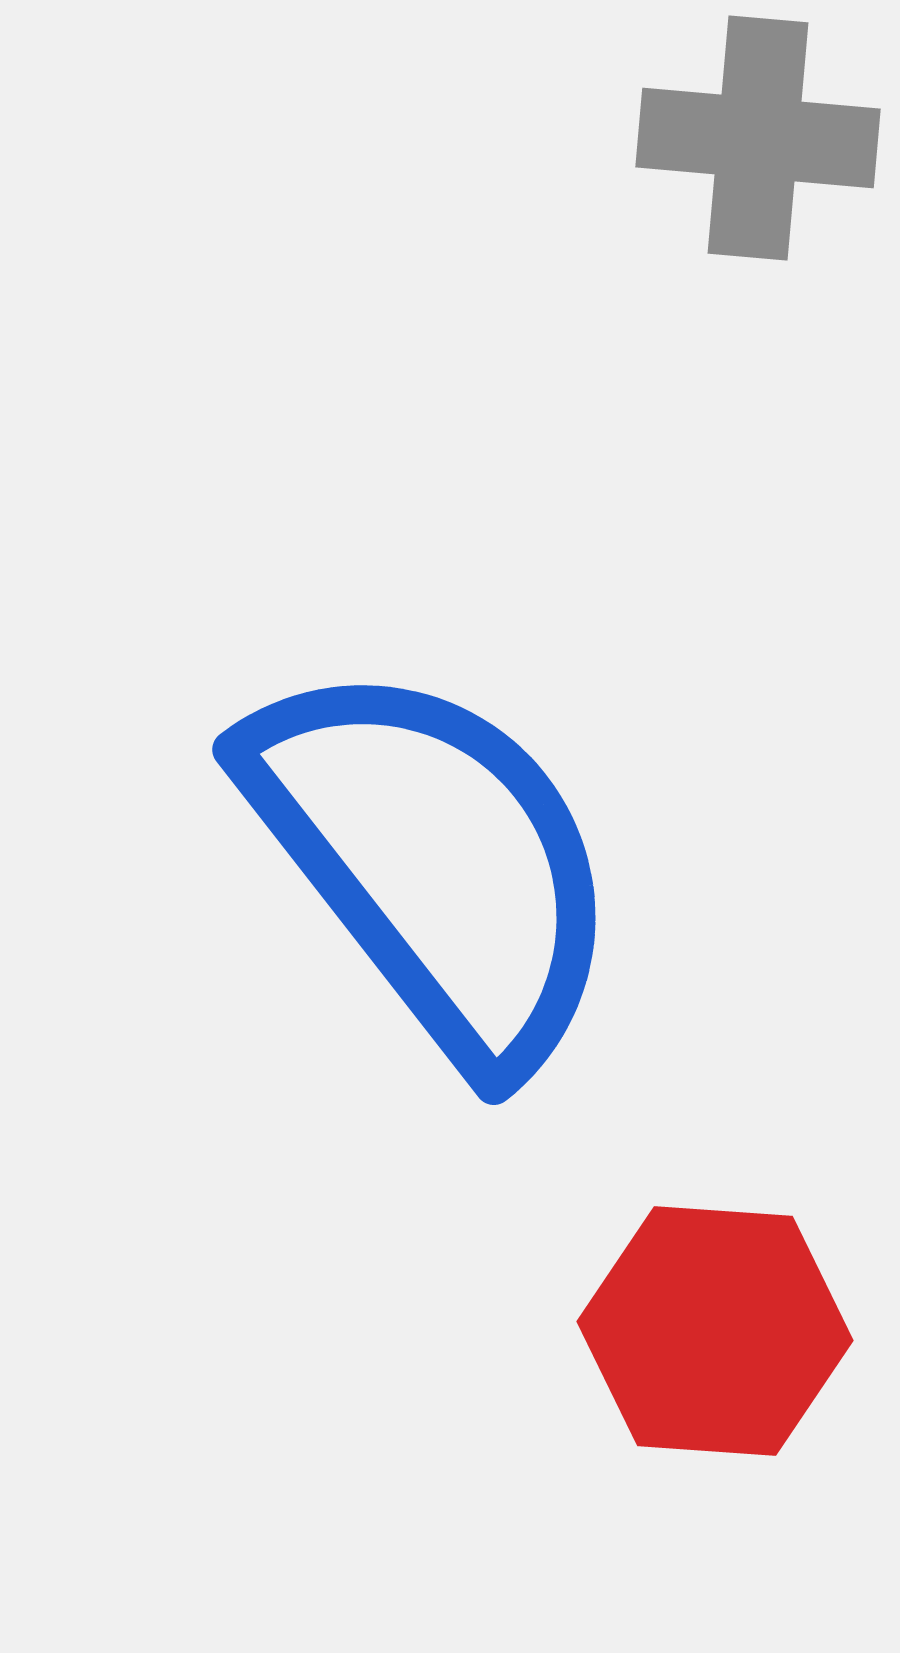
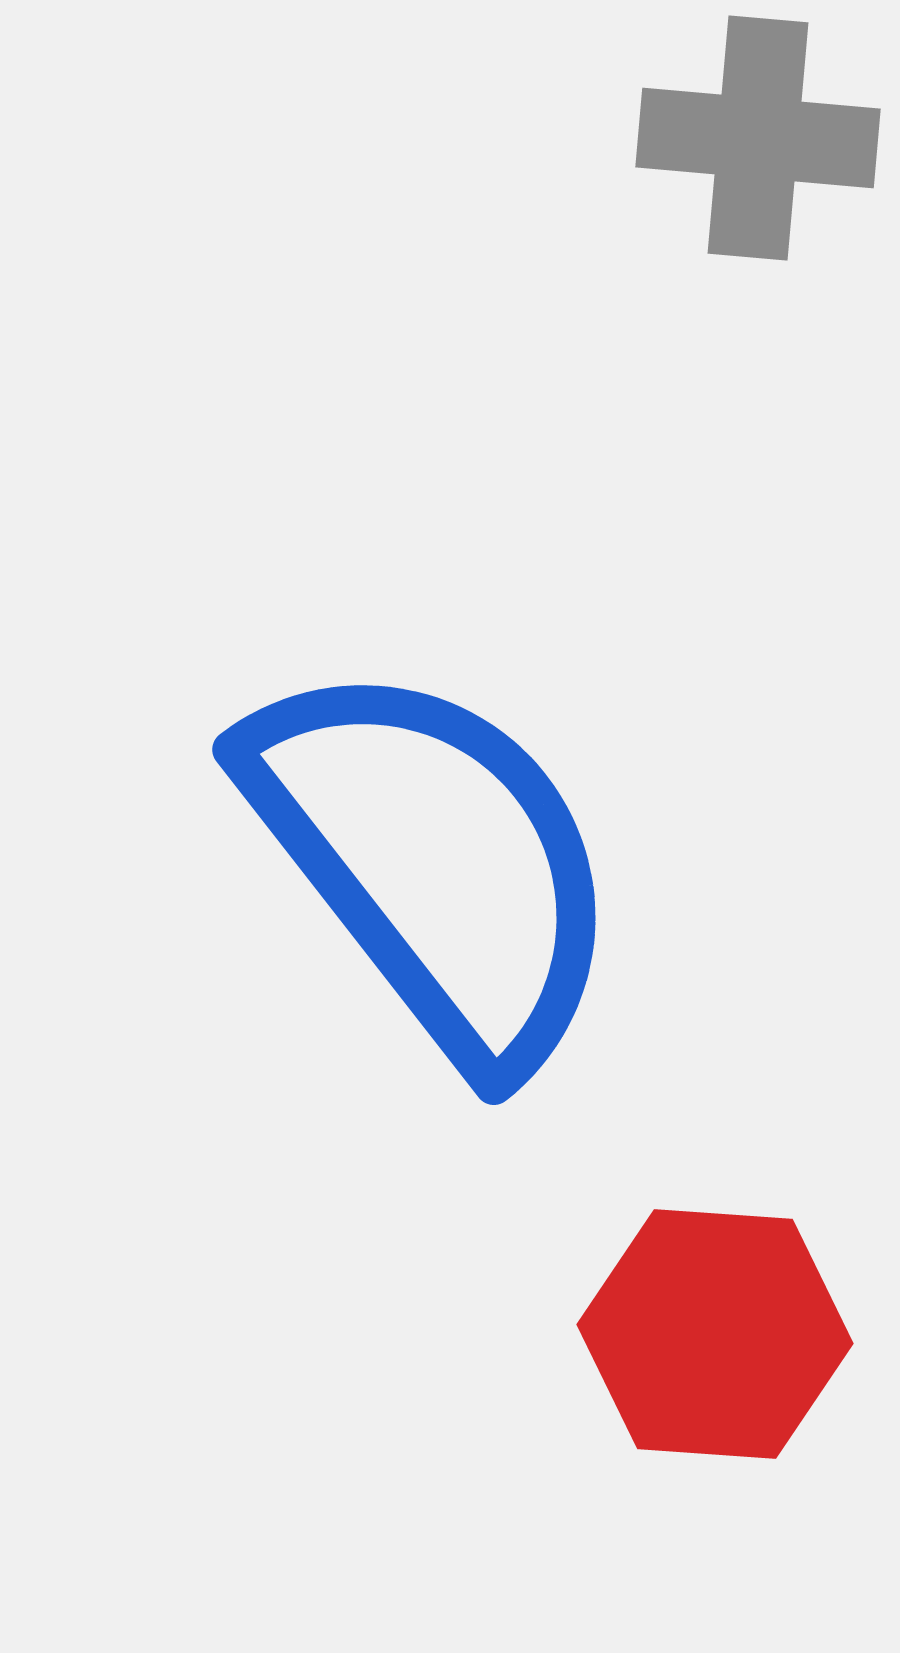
red hexagon: moved 3 px down
